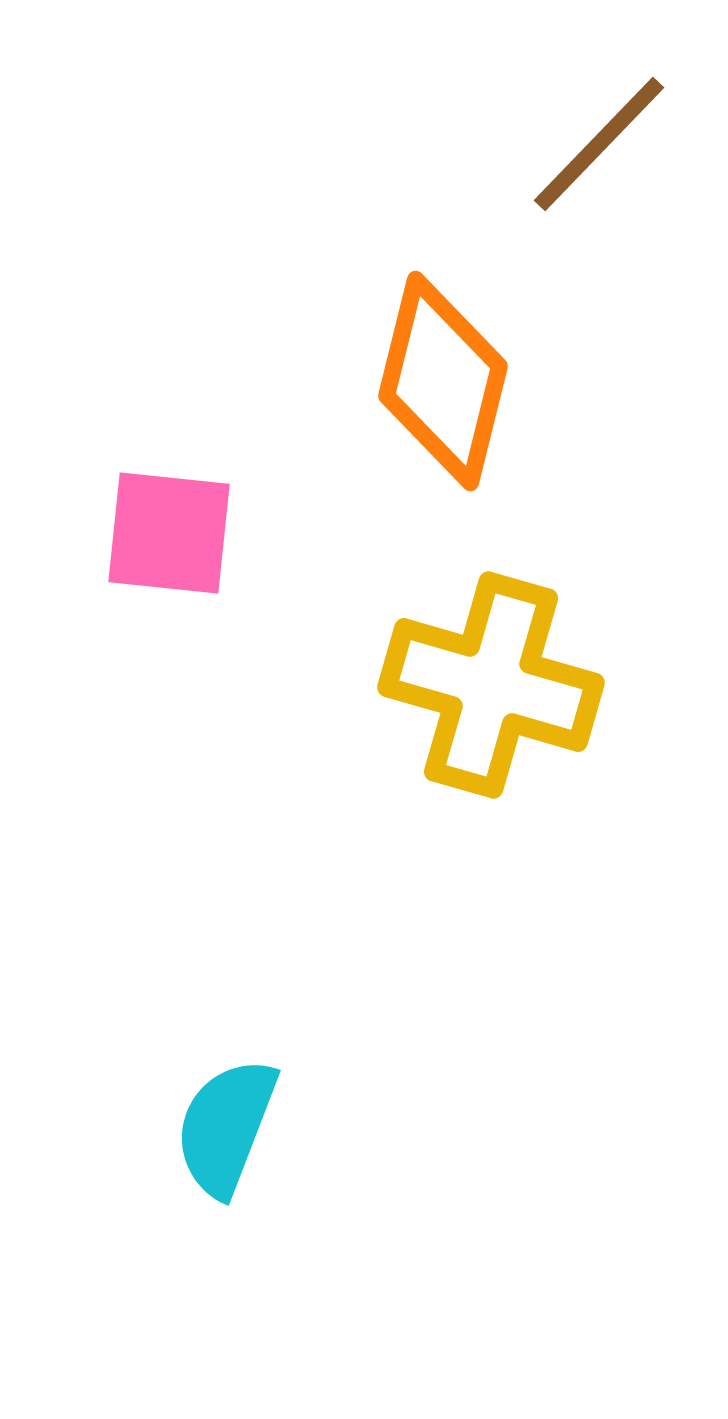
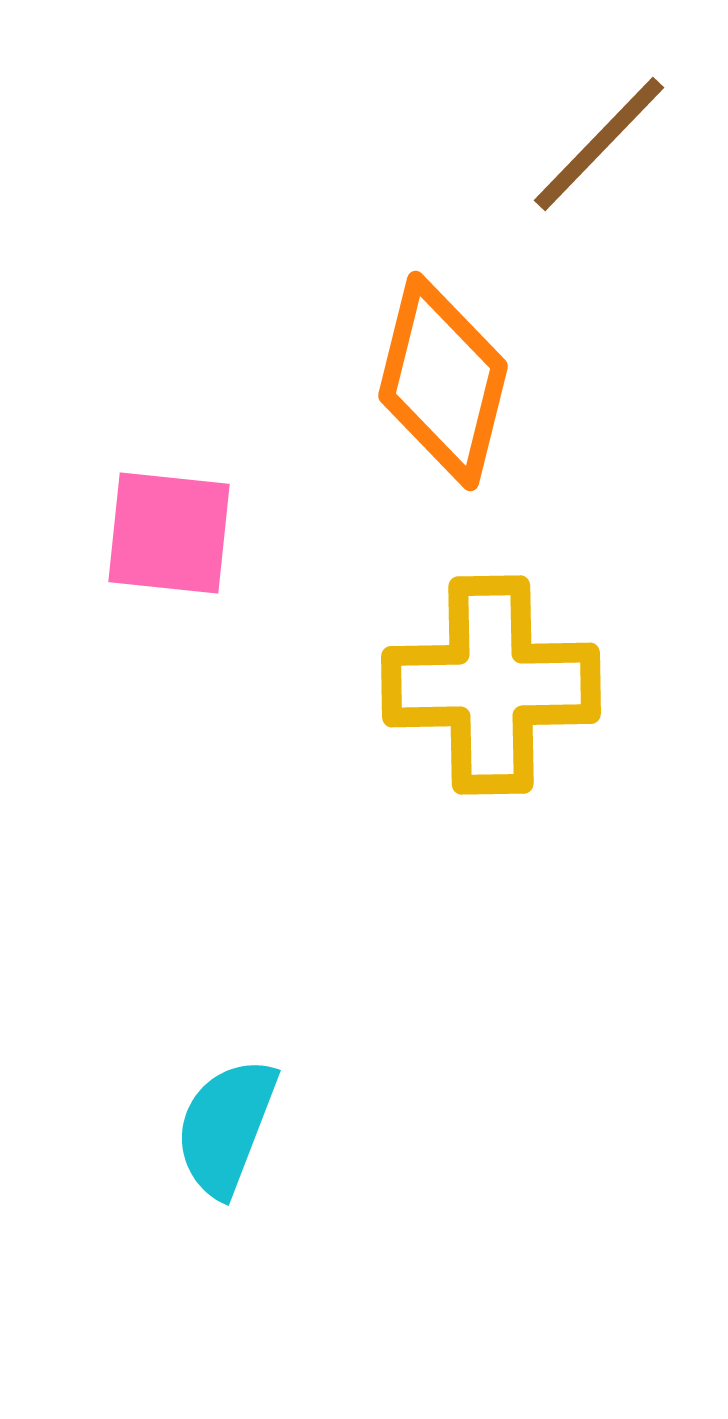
yellow cross: rotated 17 degrees counterclockwise
